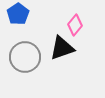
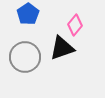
blue pentagon: moved 10 px right
